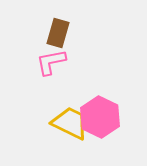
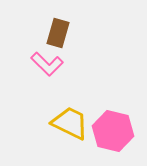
pink L-shape: moved 4 px left, 2 px down; rotated 124 degrees counterclockwise
pink hexagon: moved 13 px right, 14 px down; rotated 12 degrees counterclockwise
